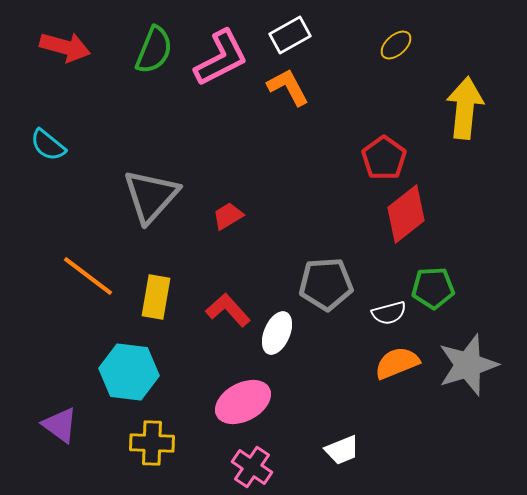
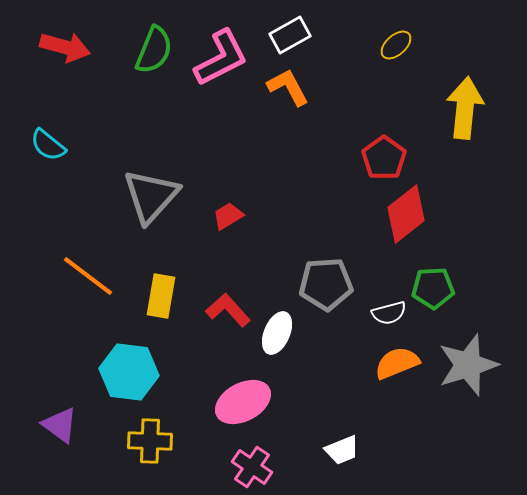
yellow rectangle: moved 5 px right, 1 px up
yellow cross: moved 2 px left, 2 px up
